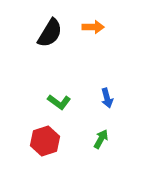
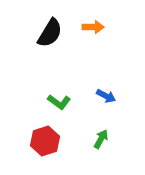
blue arrow: moved 1 px left, 2 px up; rotated 48 degrees counterclockwise
